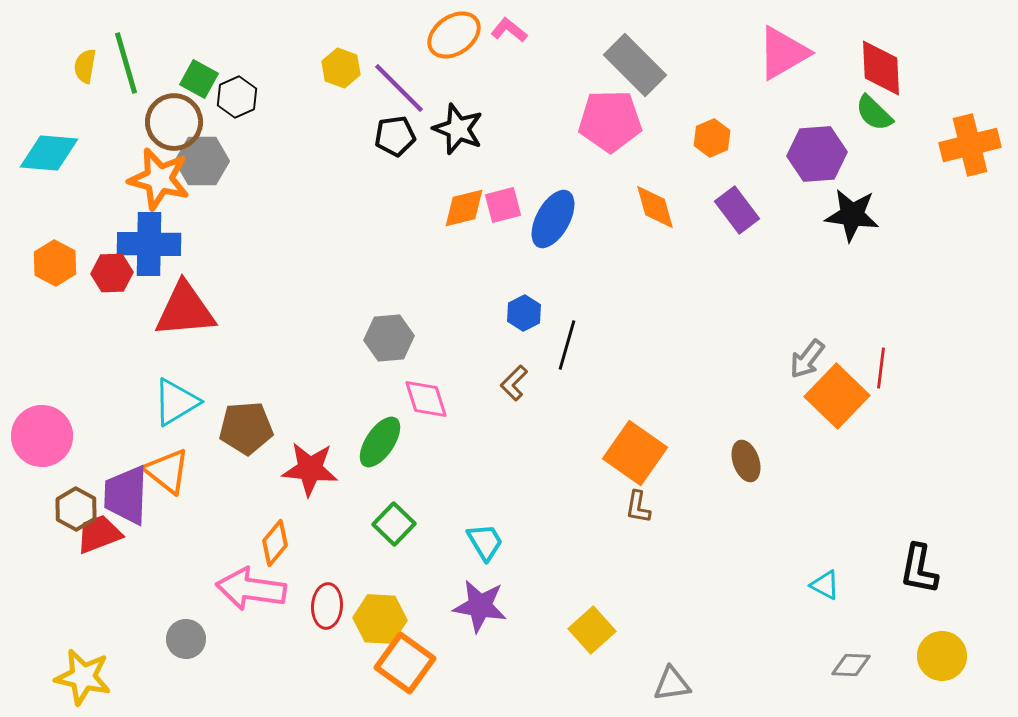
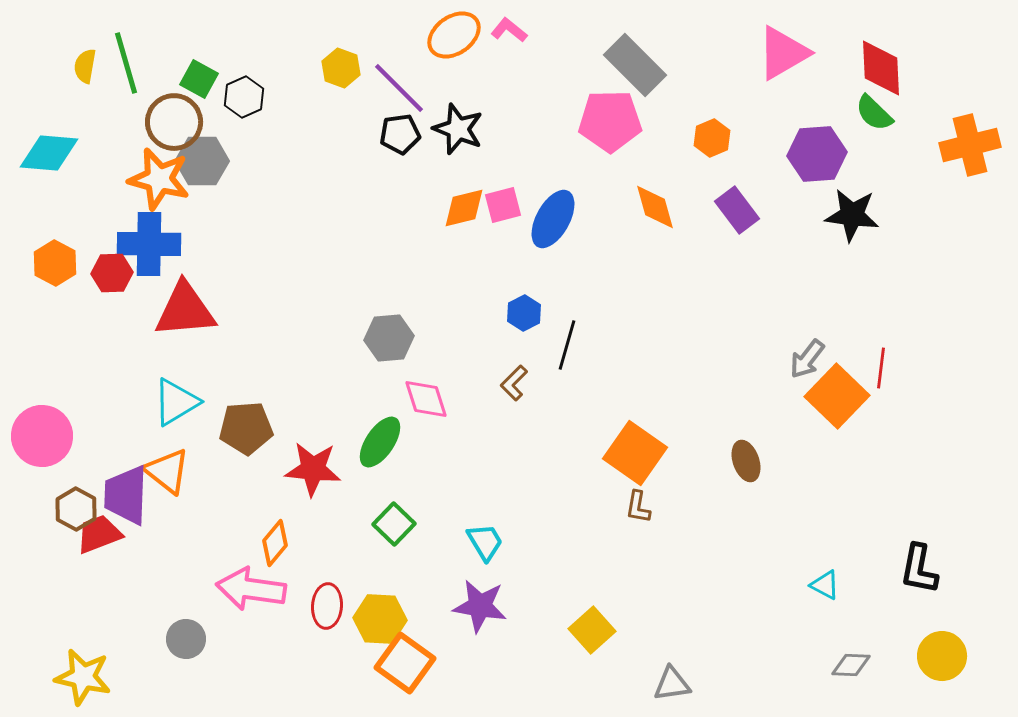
black hexagon at (237, 97): moved 7 px right
black pentagon at (395, 136): moved 5 px right, 2 px up
red star at (310, 469): moved 3 px right
